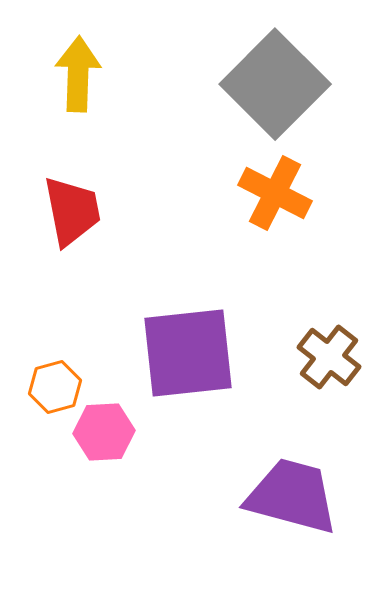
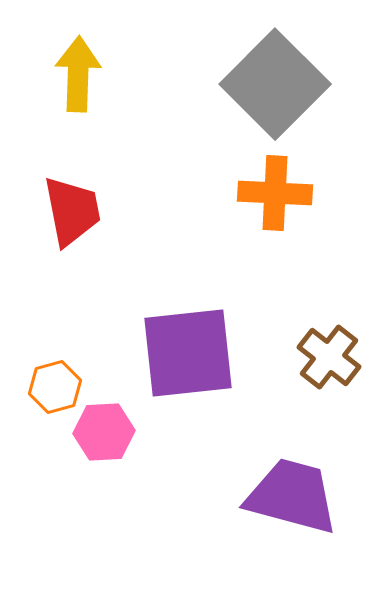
orange cross: rotated 24 degrees counterclockwise
